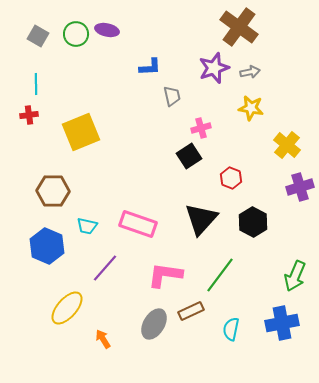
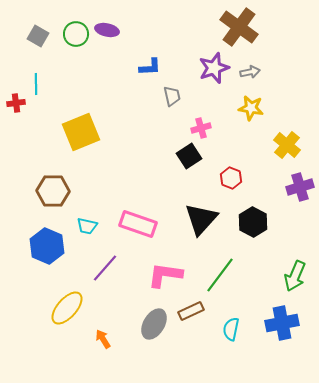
red cross: moved 13 px left, 12 px up
